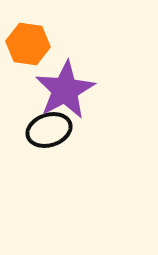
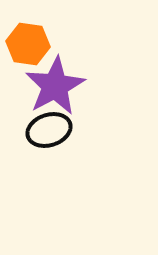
purple star: moved 10 px left, 4 px up
